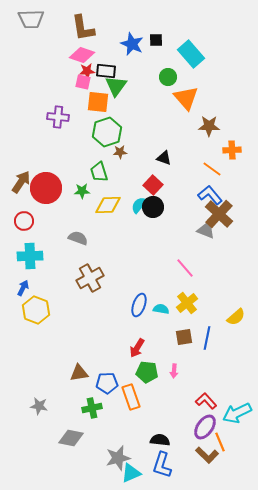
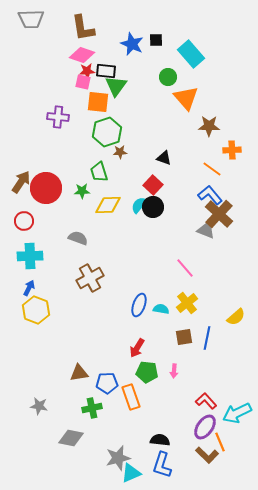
blue arrow at (23, 288): moved 6 px right
